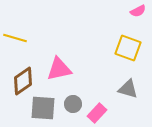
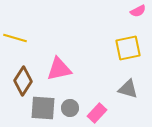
yellow square: rotated 32 degrees counterclockwise
brown diamond: rotated 24 degrees counterclockwise
gray circle: moved 3 px left, 4 px down
